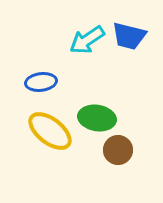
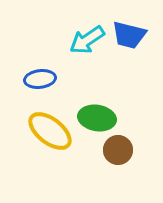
blue trapezoid: moved 1 px up
blue ellipse: moved 1 px left, 3 px up
